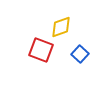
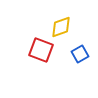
blue square: rotated 18 degrees clockwise
